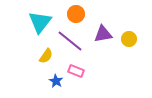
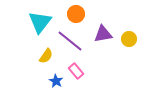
pink rectangle: rotated 28 degrees clockwise
